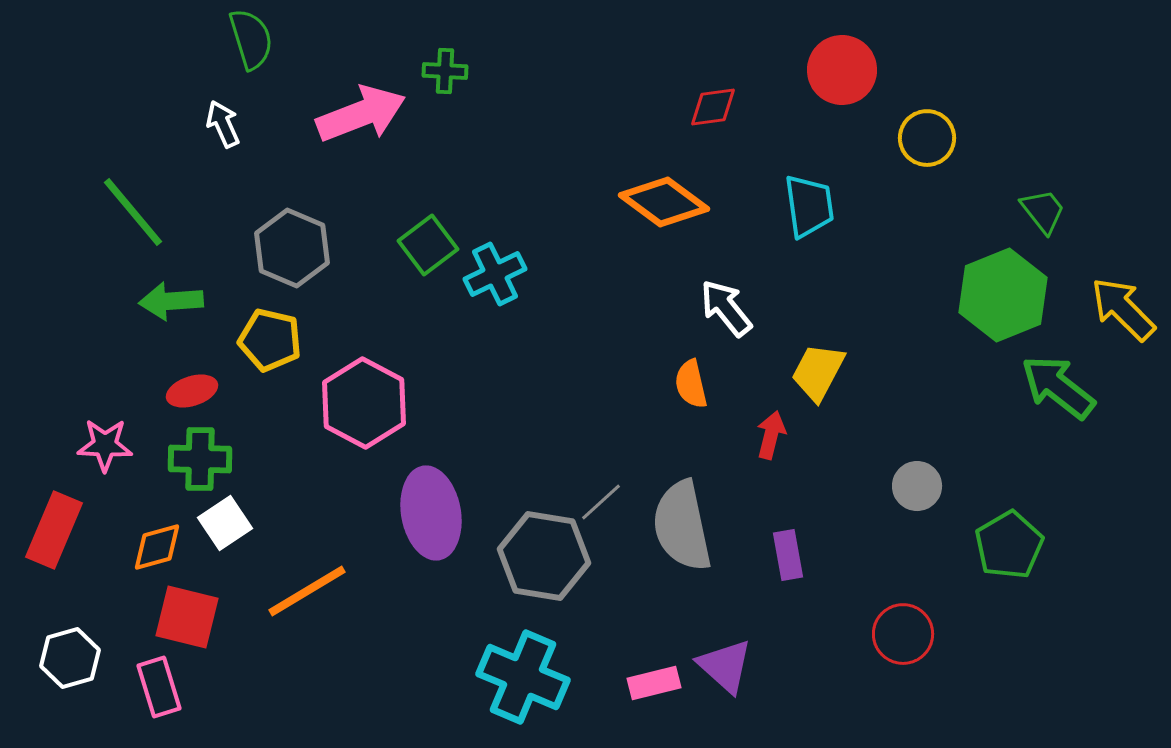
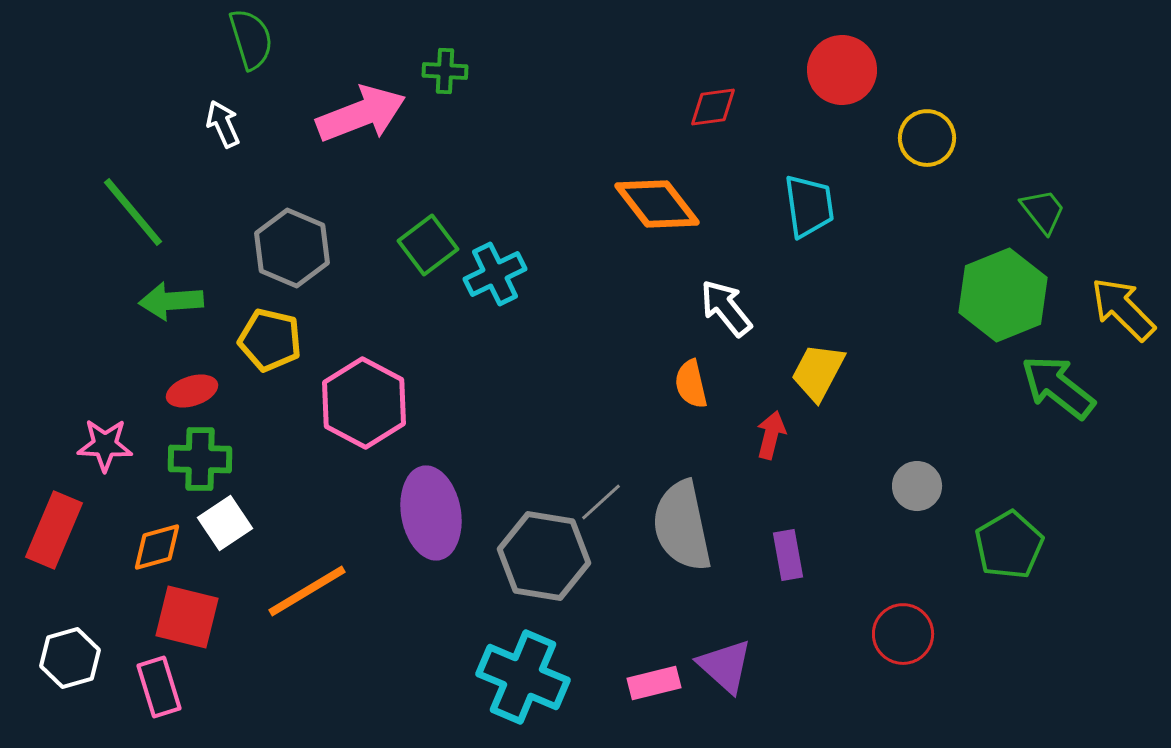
orange diamond at (664, 202): moved 7 px left, 2 px down; rotated 16 degrees clockwise
